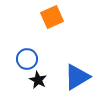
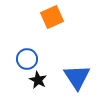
blue triangle: rotated 32 degrees counterclockwise
